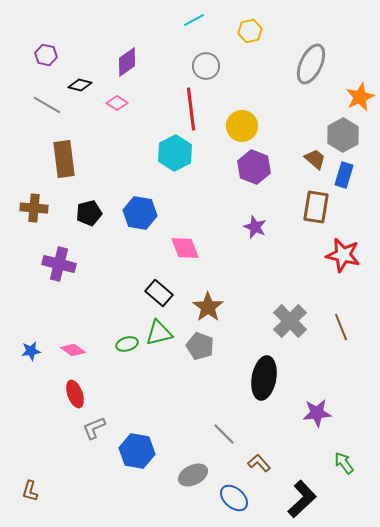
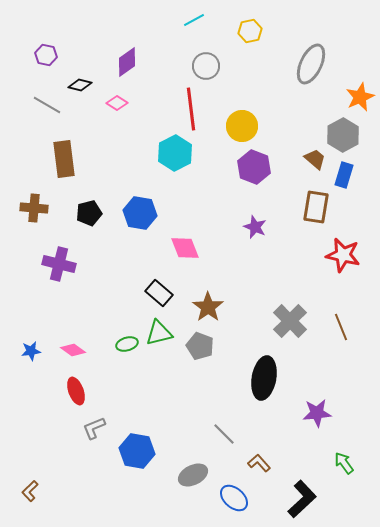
red ellipse at (75, 394): moved 1 px right, 3 px up
brown L-shape at (30, 491): rotated 30 degrees clockwise
